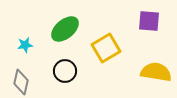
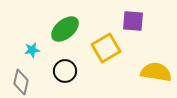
purple square: moved 16 px left
cyan star: moved 7 px right, 5 px down
